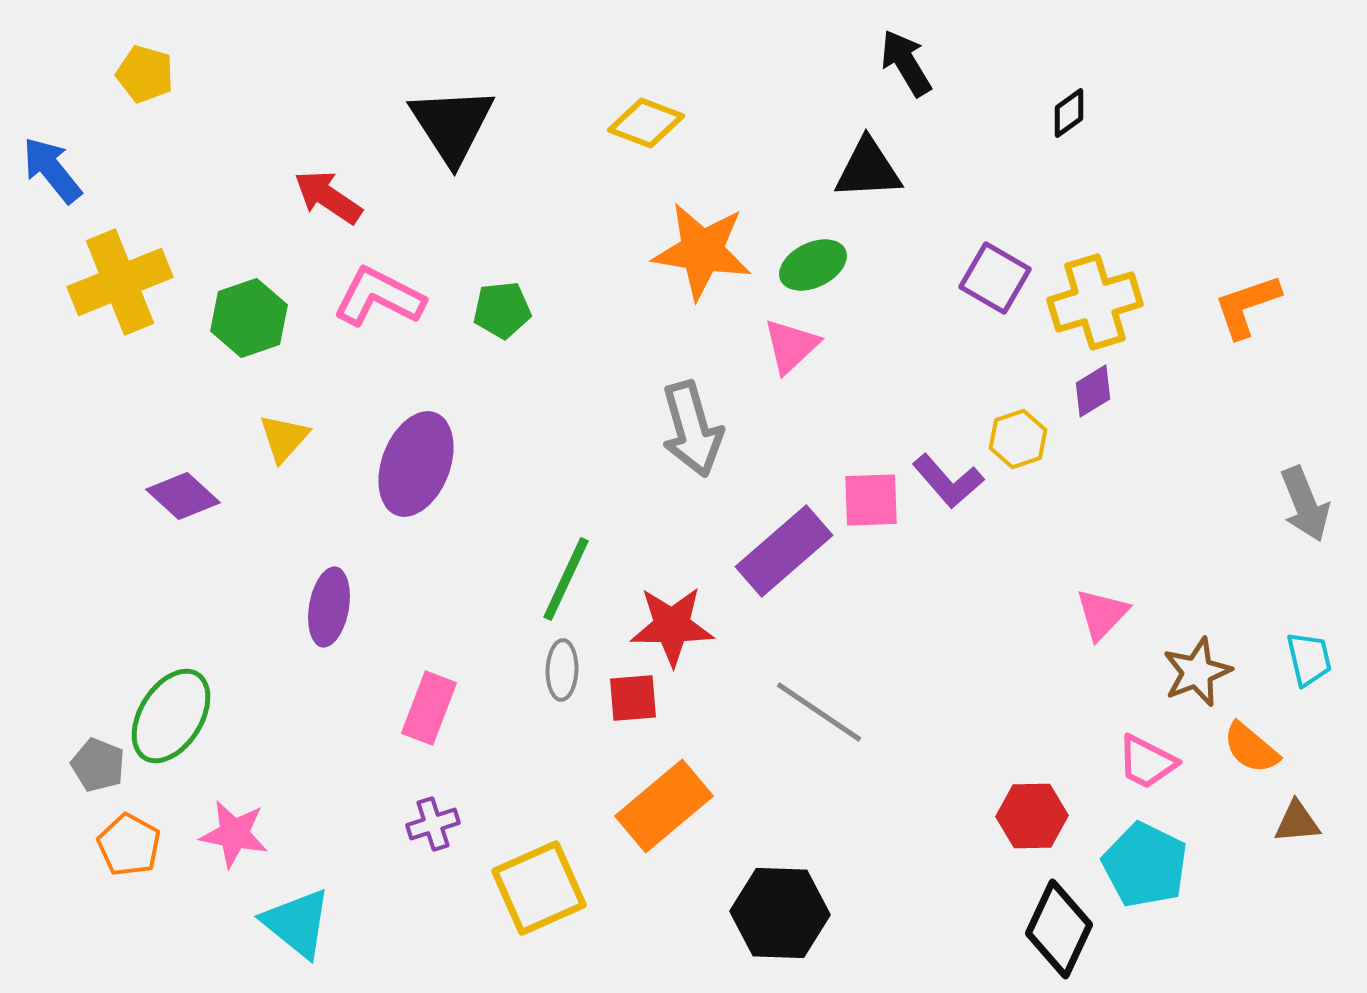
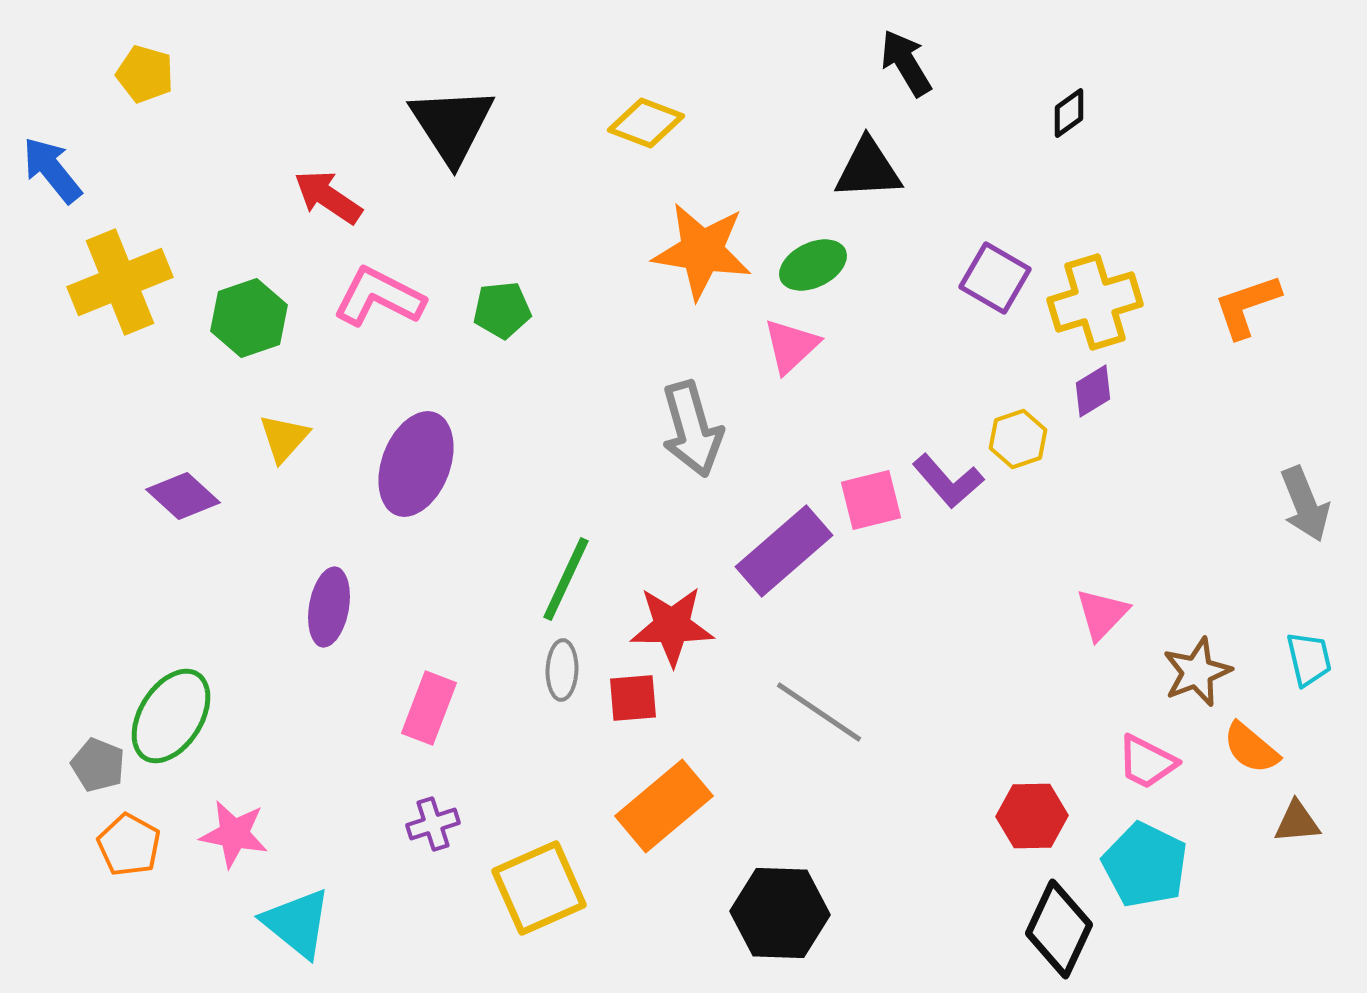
pink square at (871, 500): rotated 12 degrees counterclockwise
